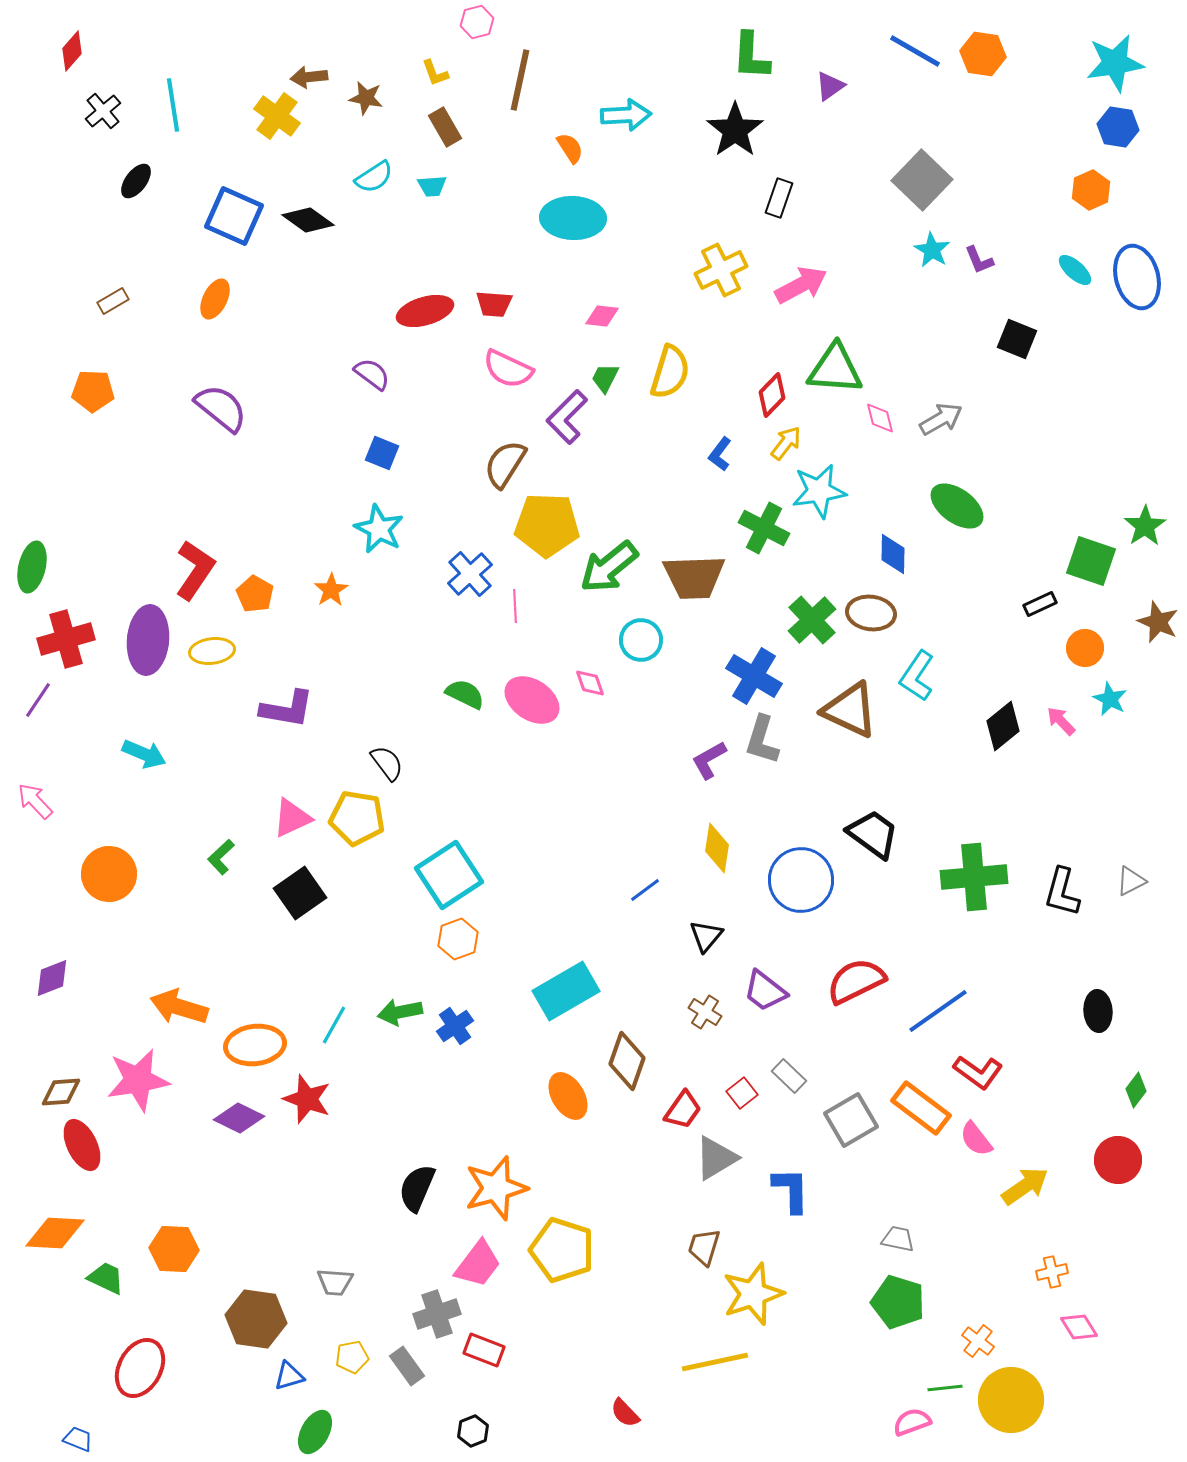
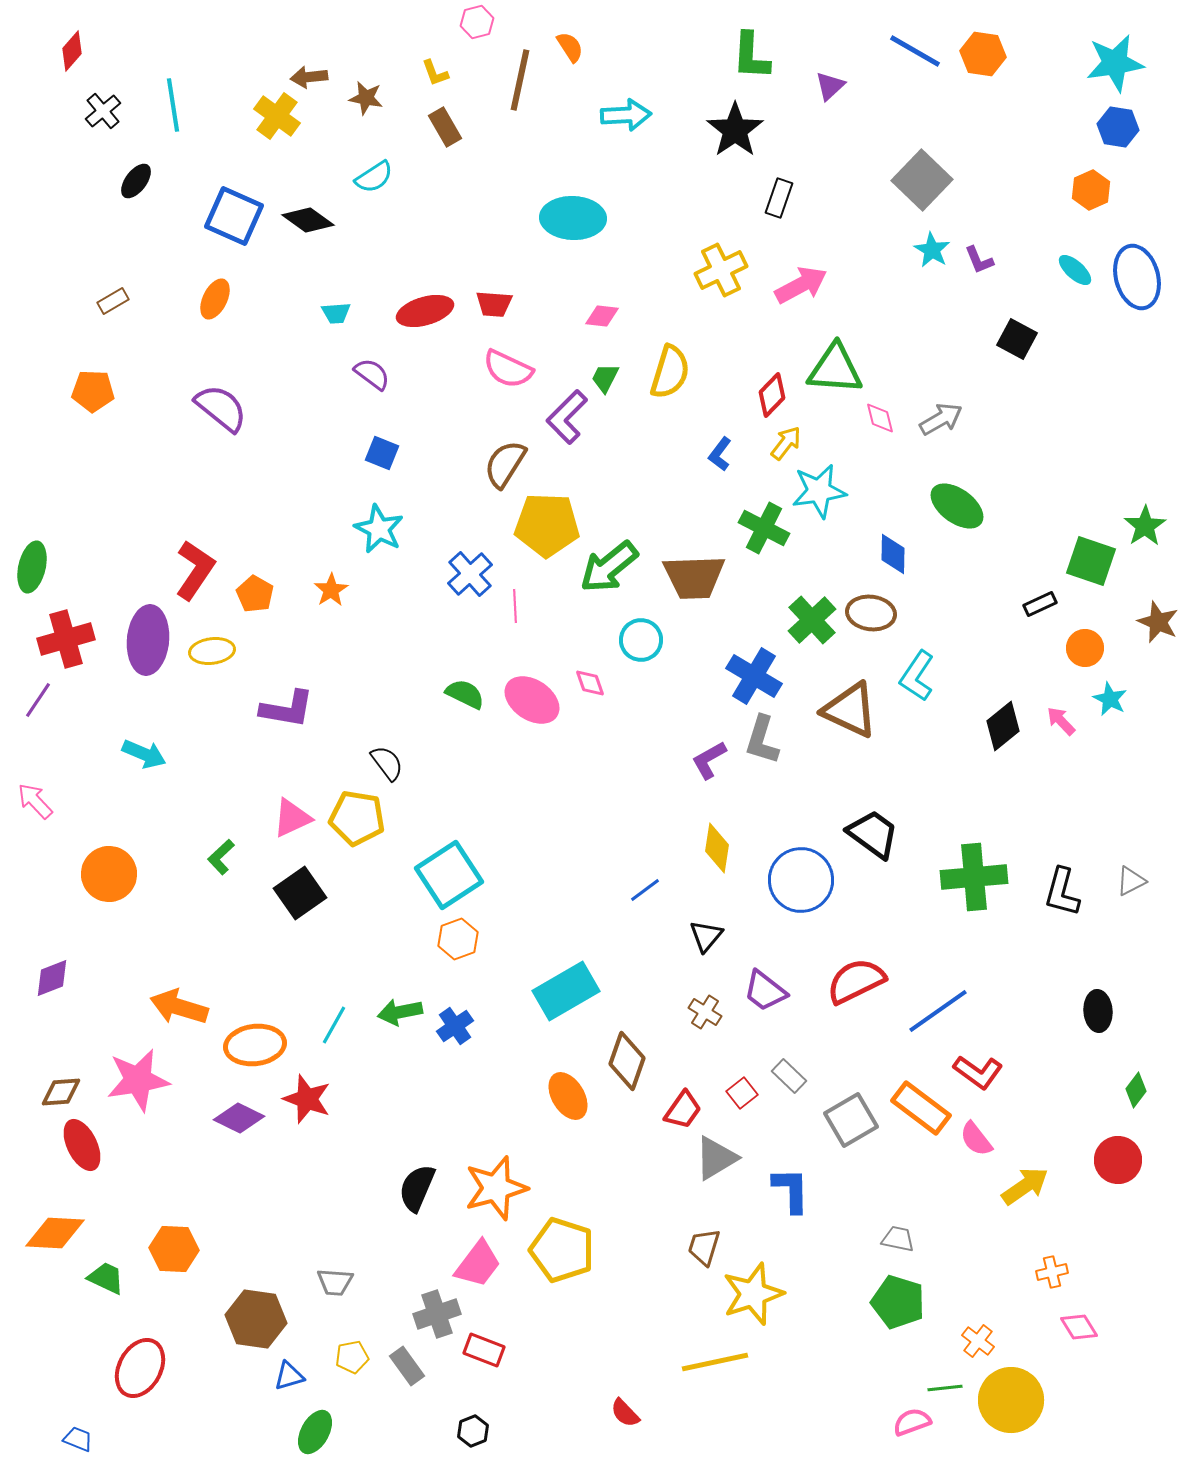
purple triangle at (830, 86): rotated 8 degrees counterclockwise
orange semicircle at (570, 148): moved 101 px up
cyan trapezoid at (432, 186): moved 96 px left, 127 px down
black square at (1017, 339): rotated 6 degrees clockwise
